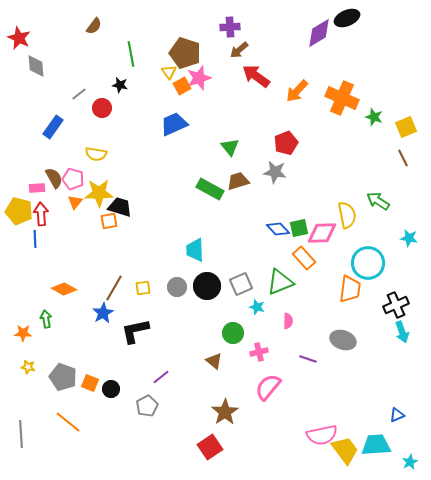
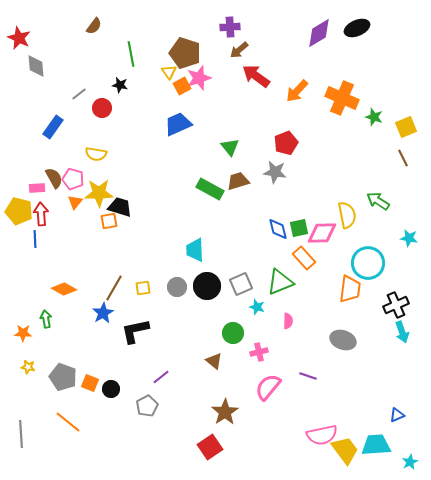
black ellipse at (347, 18): moved 10 px right, 10 px down
blue trapezoid at (174, 124): moved 4 px right
blue diamond at (278, 229): rotated 30 degrees clockwise
purple line at (308, 359): moved 17 px down
